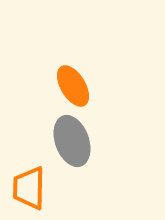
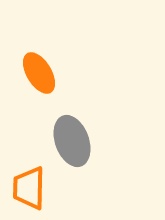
orange ellipse: moved 34 px left, 13 px up
